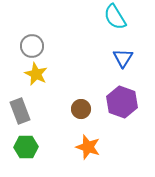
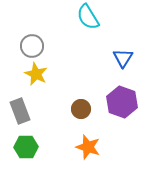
cyan semicircle: moved 27 px left
